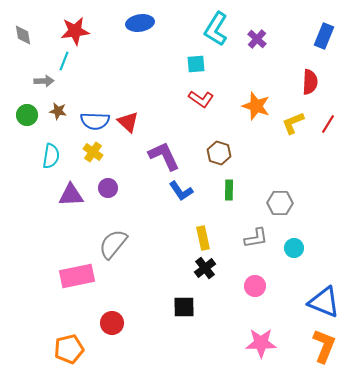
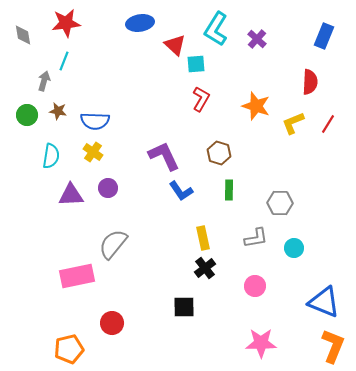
red star: moved 9 px left, 8 px up
gray arrow: rotated 72 degrees counterclockwise
red L-shape: rotated 95 degrees counterclockwise
red triangle: moved 47 px right, 77 px up
orange L-shape: moved 9 px right
